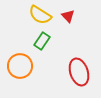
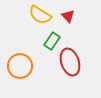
green rectangle: moved 10 px right
red ellipse: moved 9 px left, 10 px up
